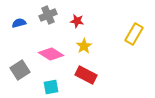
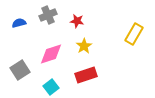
pink diamond: rotated 50 degrees counterclockwise
red rectangle: rotated 45 degrees counterclockwise
cyan square: rotated 28 degrees counterclockwise
